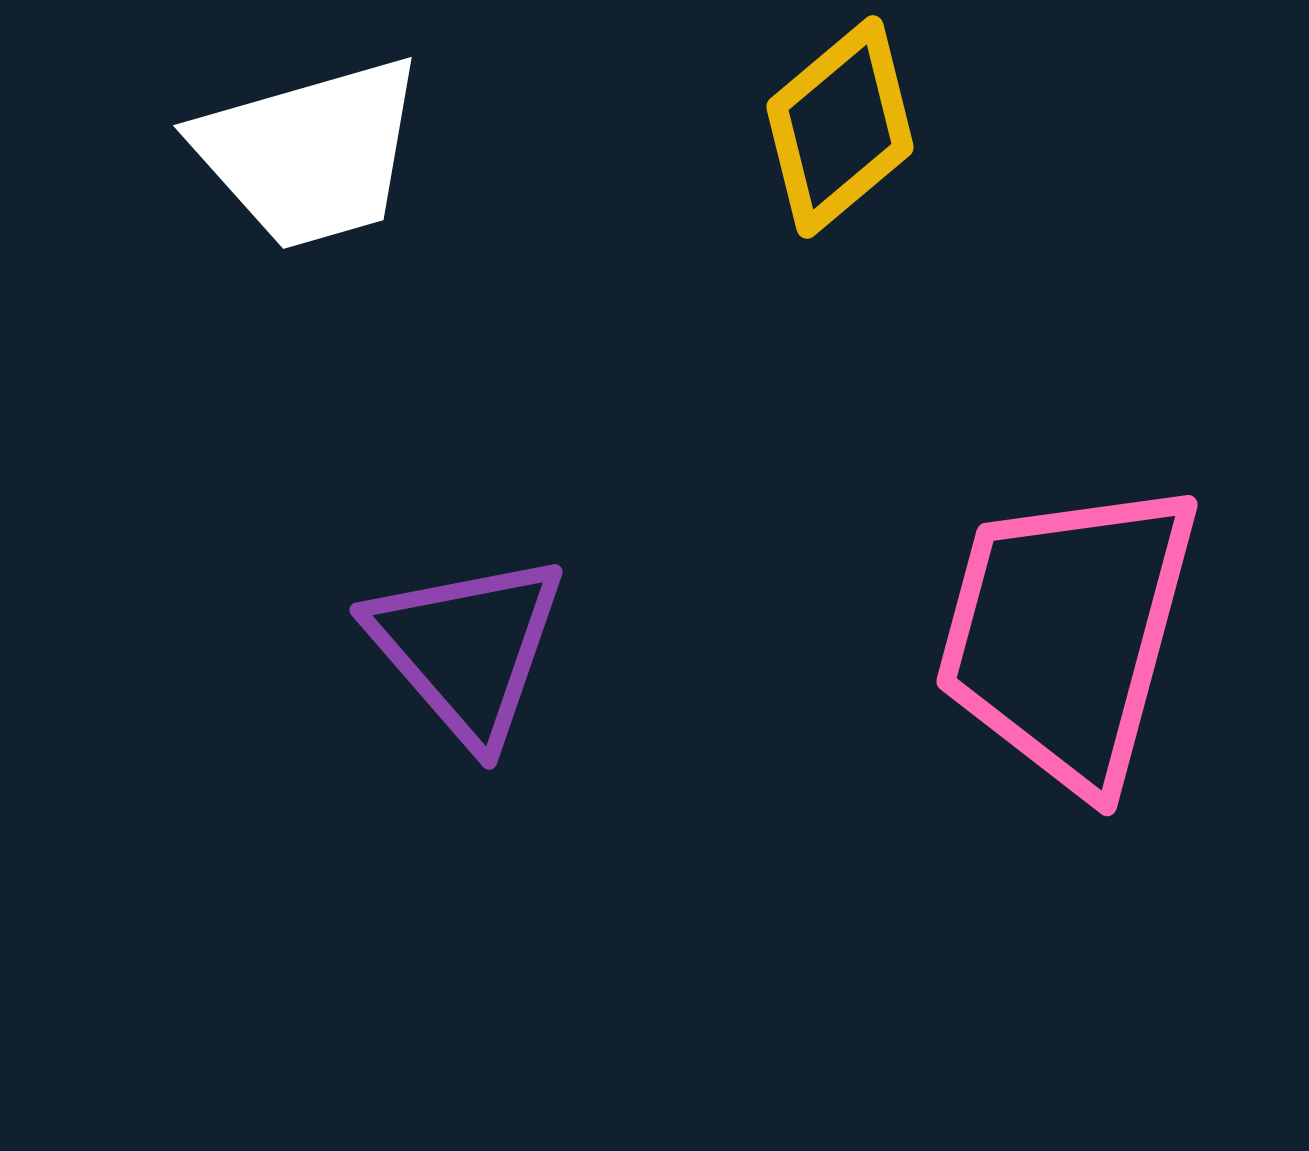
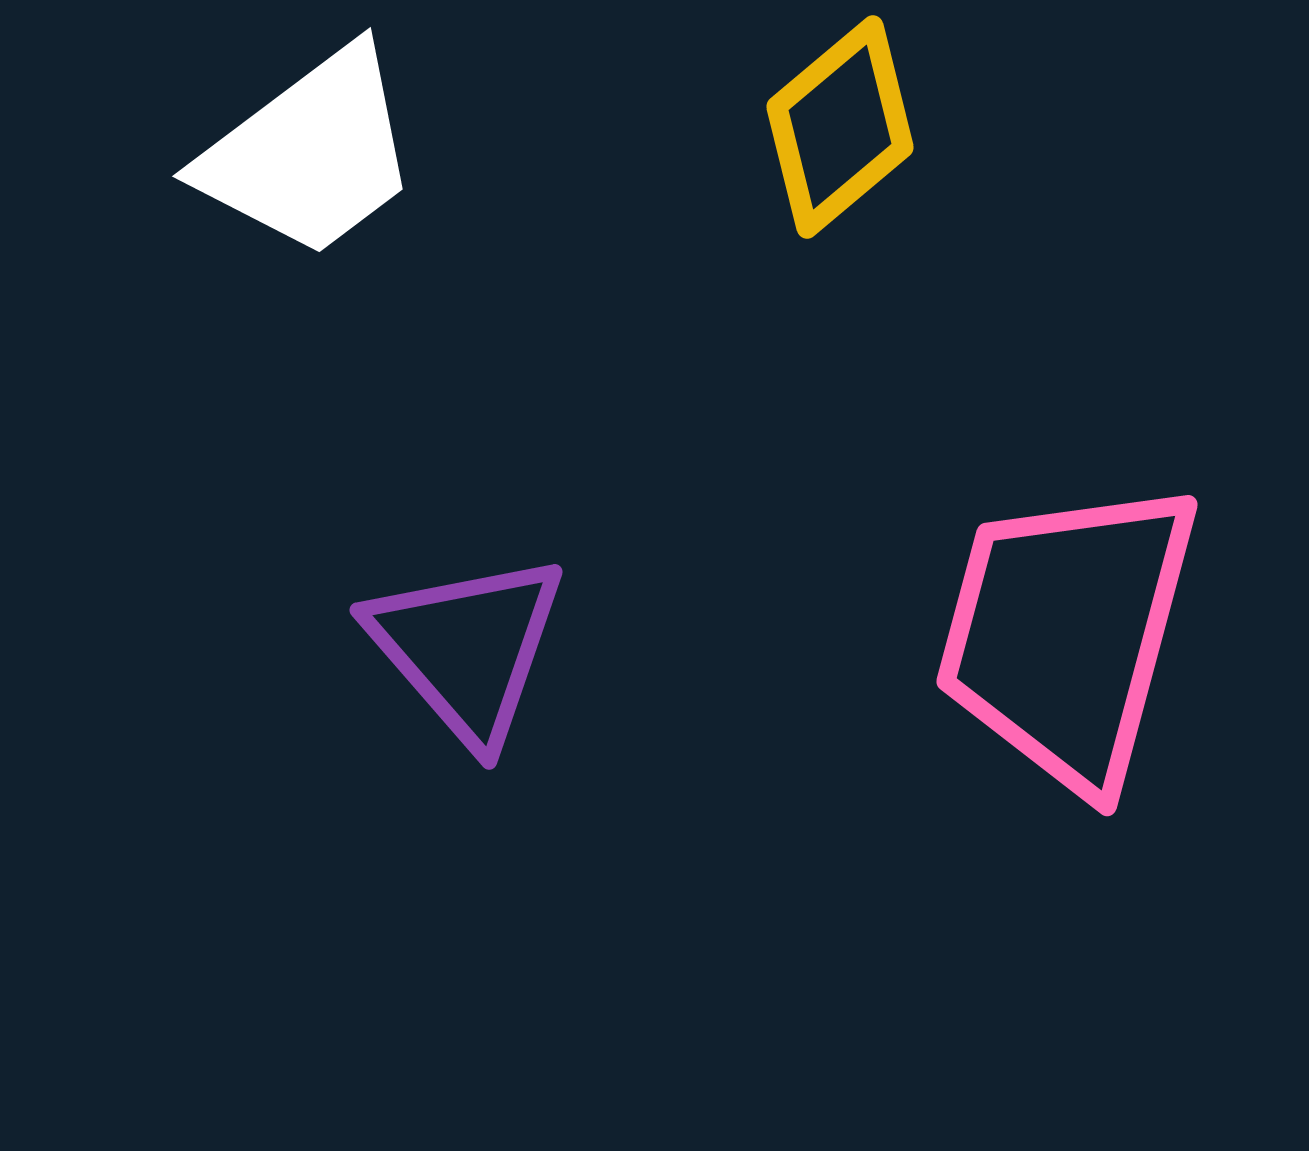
white trapezoid: rotated 21 degrees counterclockwise
